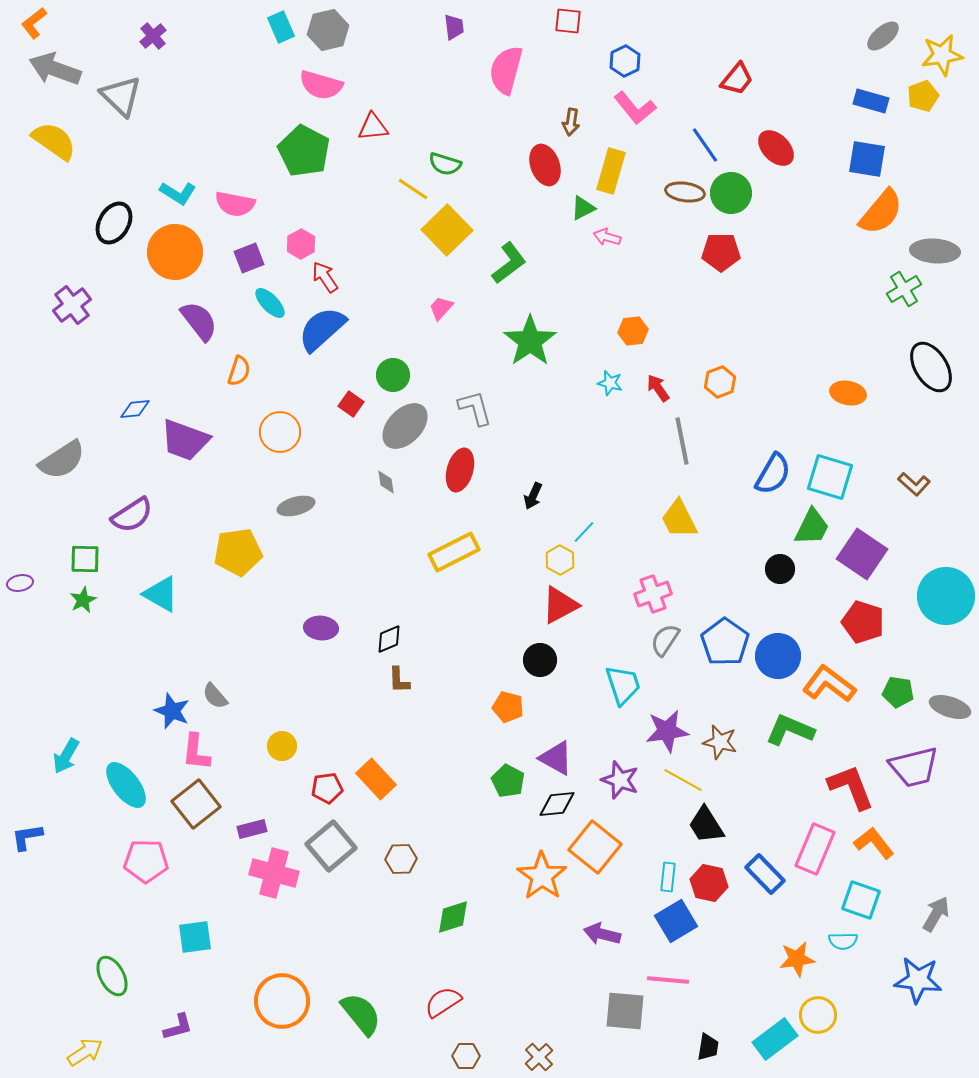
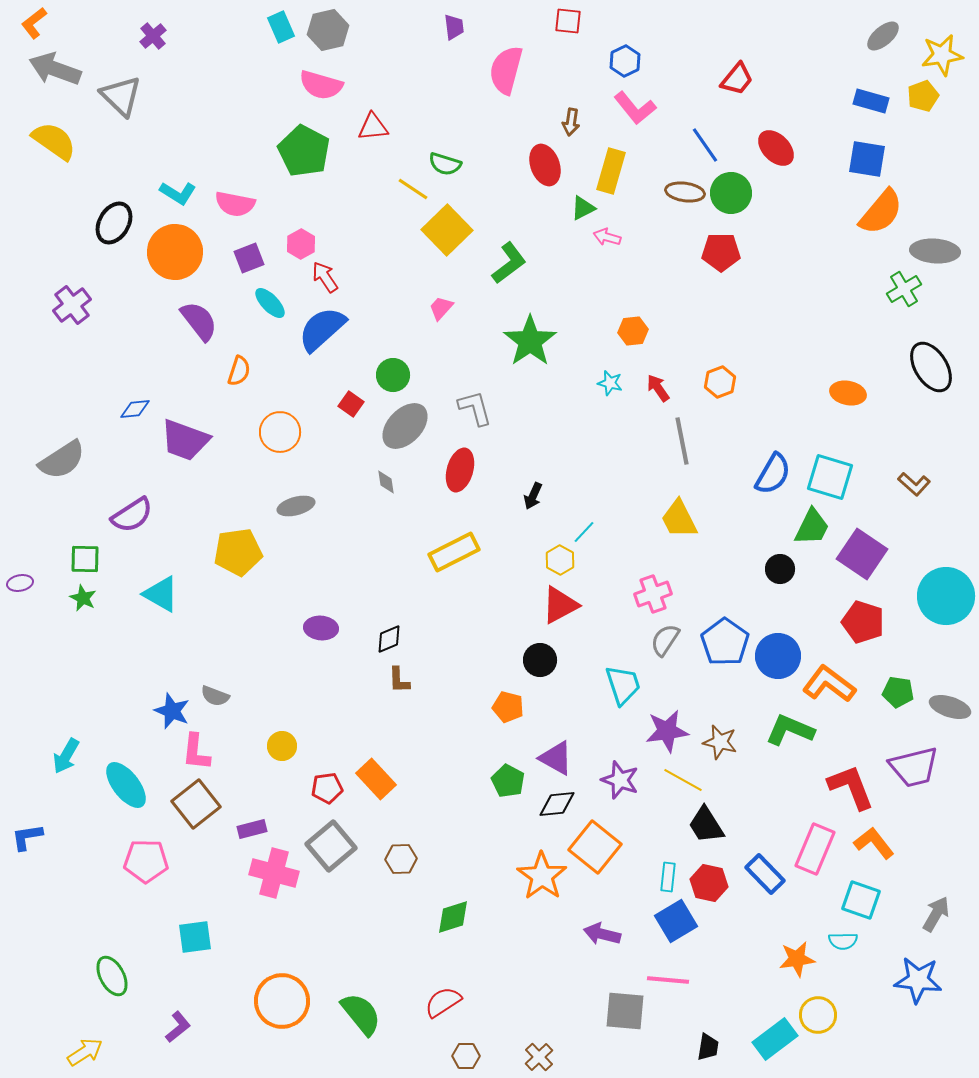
green star at (83, 600): moved 2 px up; rotated 20 degrees counterclockwise
gray semicircle at (215, 696): rotated 28 degrees counterclockwise
purple L-shape at (178, 1027): rotated 24 degrees counterclockwise
